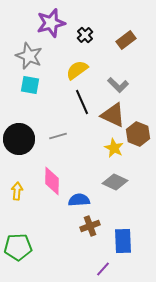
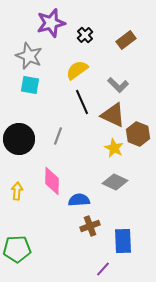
gray line: rotated 54 degrees counterclockwise
green pentagon: moved 1 px left, 2 px down
